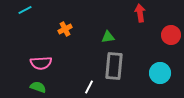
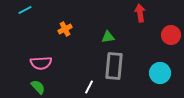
green semicircle: rotated 28 degrees clockwise
